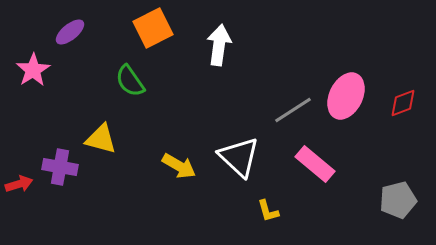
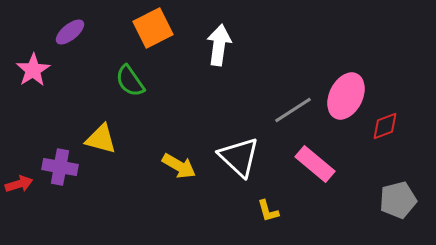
red diamond: moved 18 px left, 23 px down
